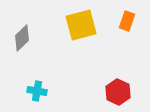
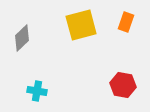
orange rectangle: moved 1 px left, 1 px down
red hexagon: moved 5 px right, 7 px up; rotated 15 degrees counterclockwise
